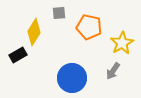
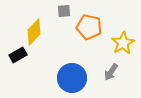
gray square: moved 5 px right, 2 px up
yellow diamond: rotated 12 degrees clockwise
yellow star: moved 1 px right
gray arrow: moved 2 px left, 1 px down
